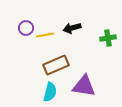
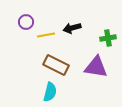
purple circle: moved 6 px up
yellow line: moved 1 px right
brown rectangle: rotated 50 degrees clockwise
purple triangle: moved 12 px right, 19 px up
